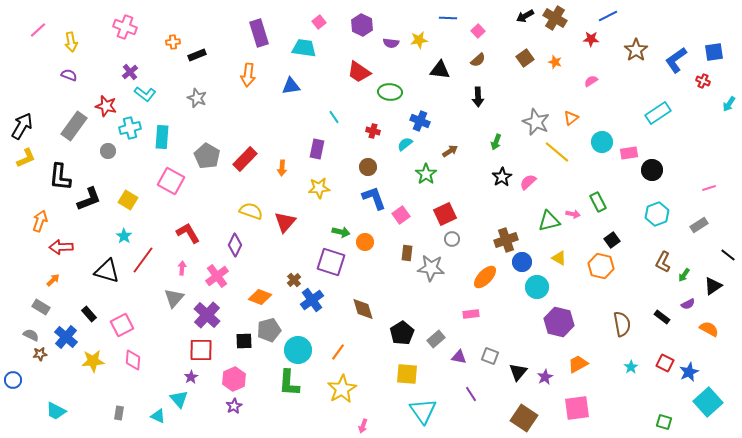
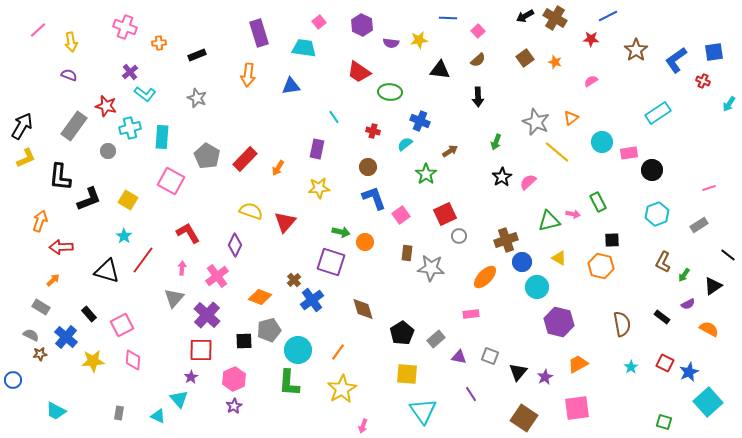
orange cross at (173, 42): moved 14 px left, 1 px down
orange arrow at (282, 168): moved 4 px left; rotated 28 degrees clockwise
gray circle at (452, 239): moved 7 px right, 3 px up
black square at (612, 240): rotated 35 degrees clockwise
